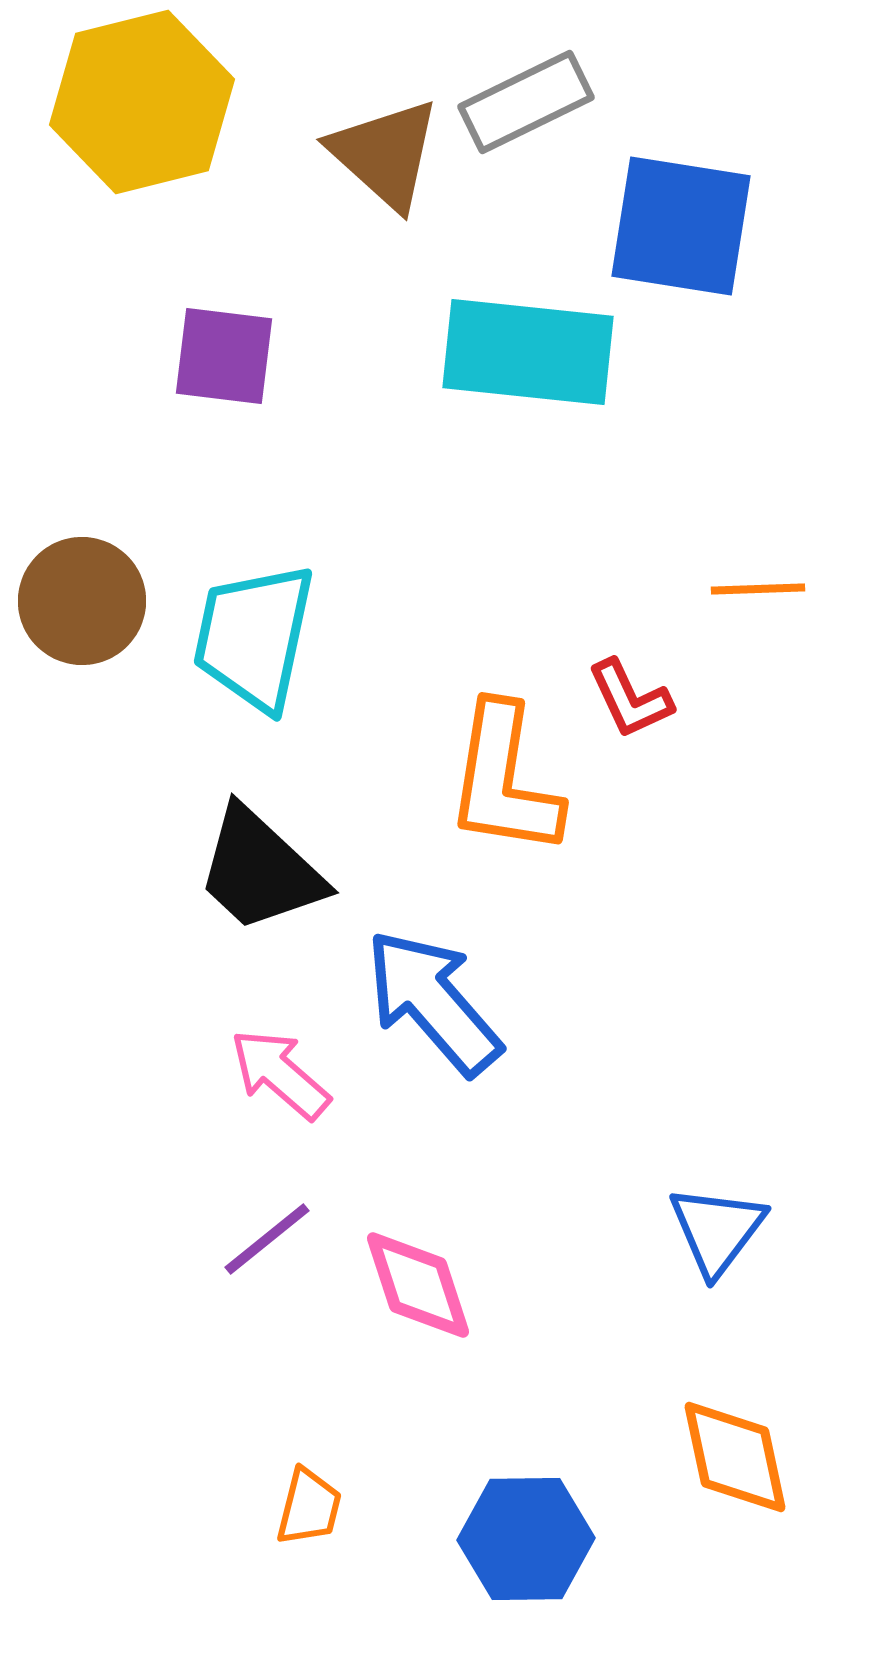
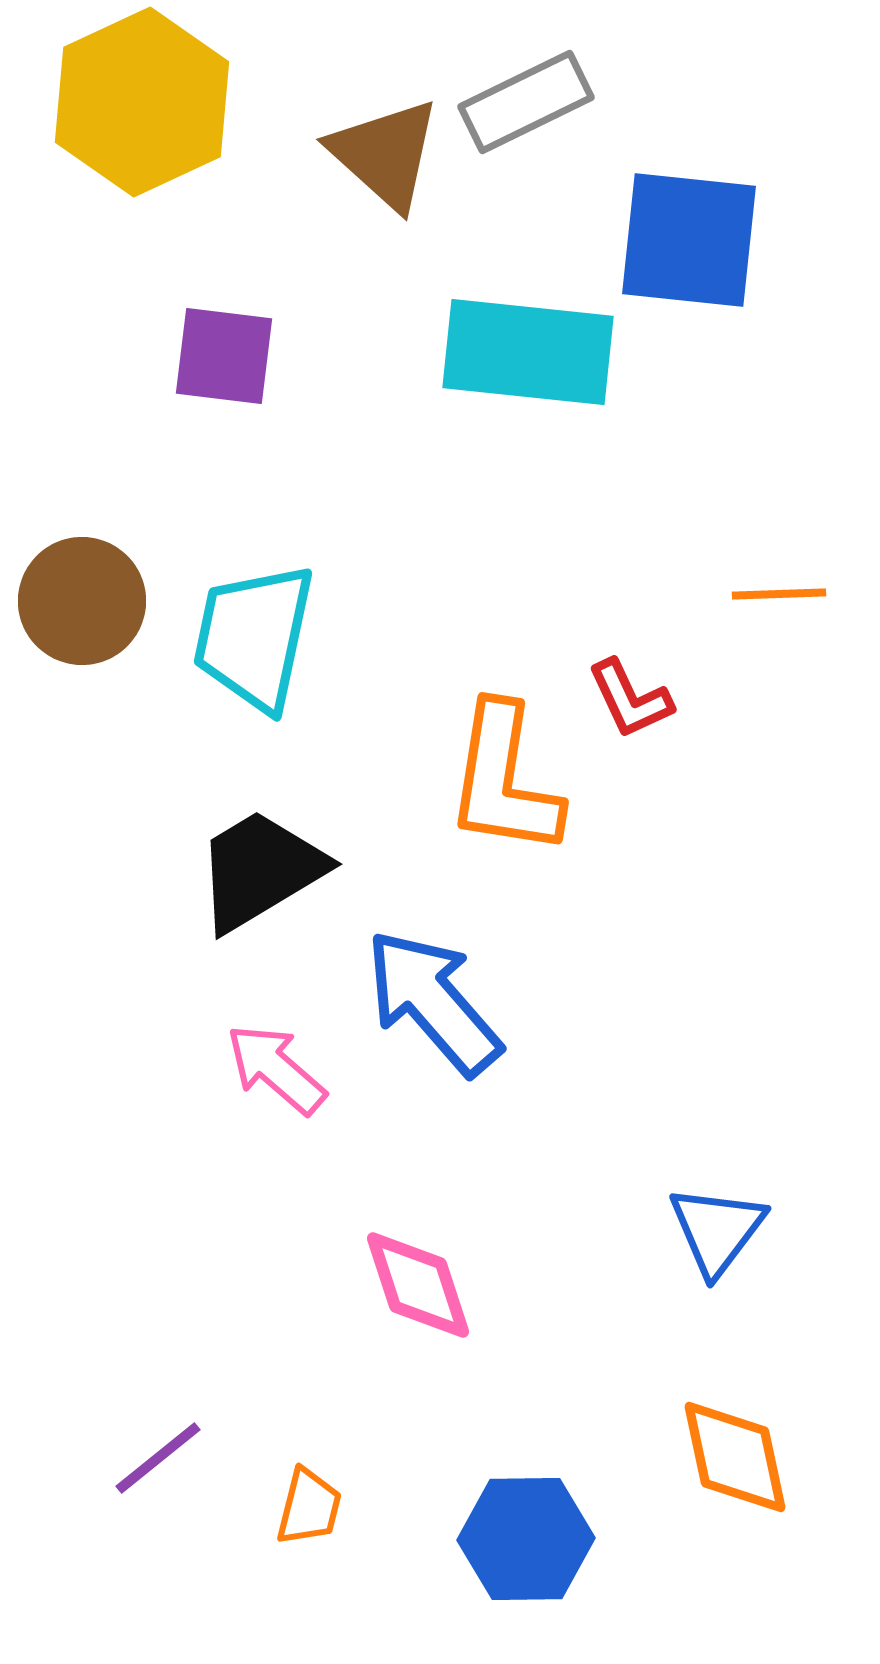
yellow hexagon: rotated 11 degrees counterclockwise
blue square: moved 8 px right, 14 px down; rotated 3 degrees counterclockwise
orange line: moved 21 px right, 5 px down
black trapezoid: rotated 106 degrees clockwise
pink arrow: moved 4 px left, 5 px up
purple line: moved 109 px left, 219 px down
